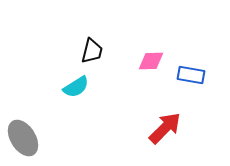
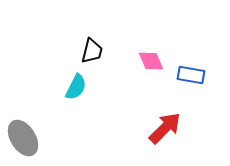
pink diamond: rotated 68 degrees clockwise
cyan semicircle: rotated 32 degrees counterclockwise
